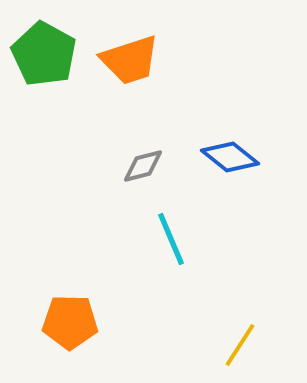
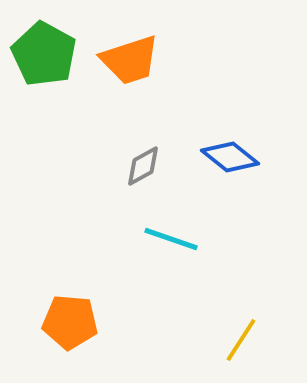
gray diamond: rotated 15 degrees counterclockwise
cyan line: rotated 48 degrees counterclockwise
orange pentagon: rotated 4 degrees clockwise
yellow line: moved 1 px right, 5 px up
